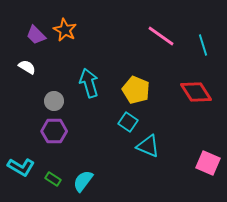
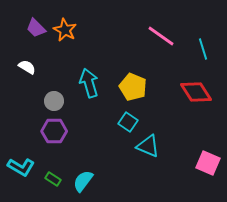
purple trapezoid: moved 7 px up
cyan line: moved 4 px down
yellow pentagon: moved 3 px left, 3 px up
